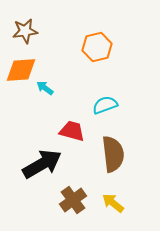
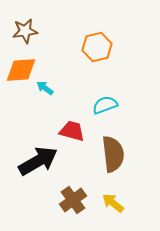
black arrow: moved 4 px left, 3 px up
